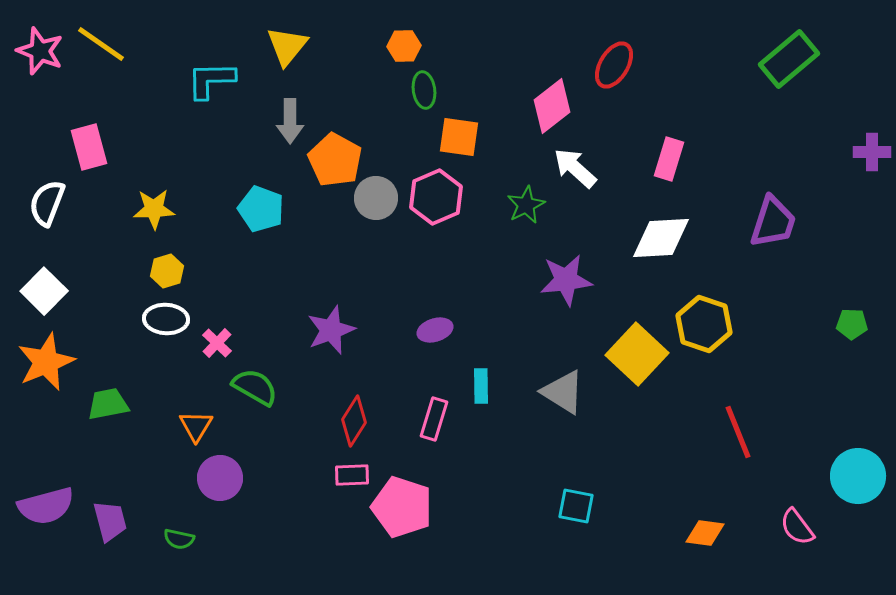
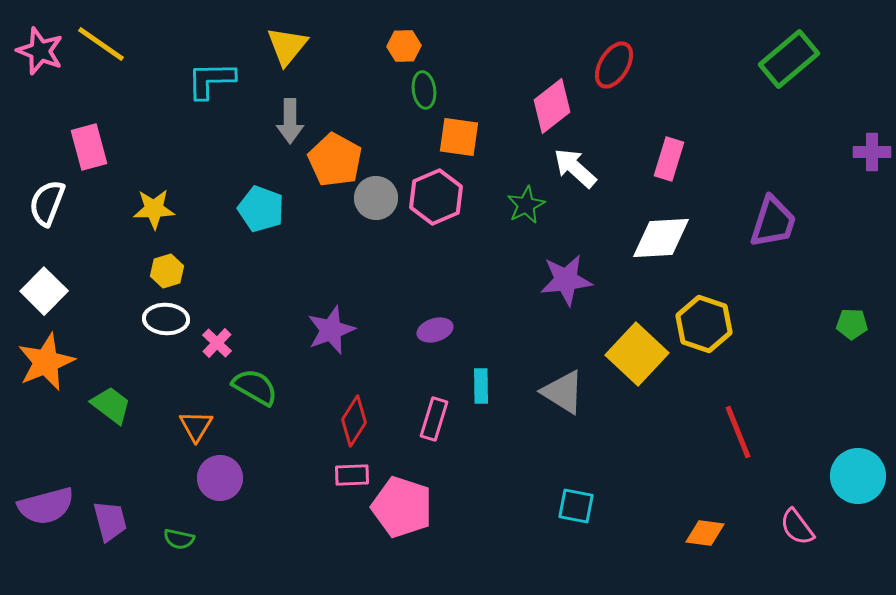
green trapezoid at (108, 404): moved 3 px right, 1 px down; rotated 48 degrees clockwise
